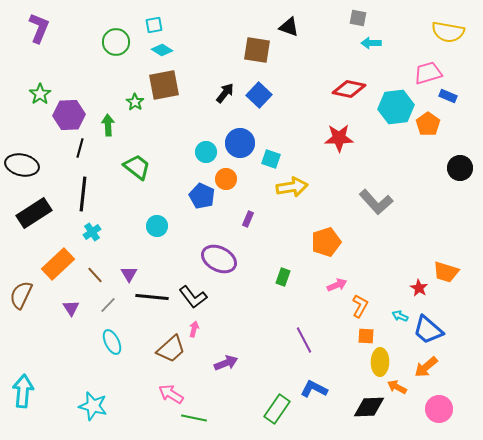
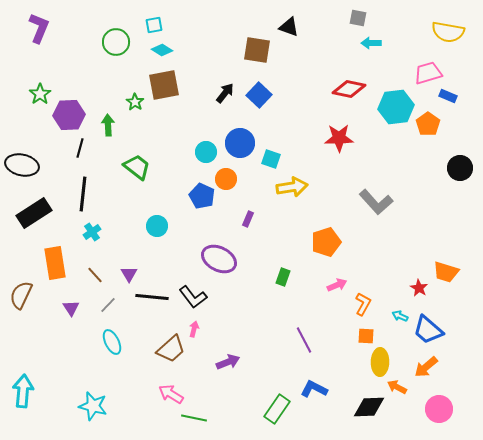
orange rectangle at (58, 264): moved 3 px left, 1 px up; rotated 56 degrees counterclockwise
orange L-shape at (360, 306): moved 3 px right, 2 px up
purple arrow at (226, 363): moved 2 px right, 1 px up
